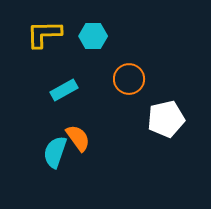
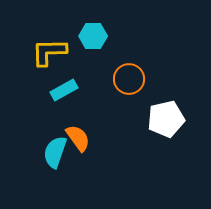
yellow L-shape: moved 5 px right, 18 px down
